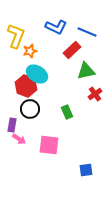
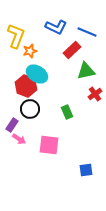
purple rectangle: rotated 24 degrees clockwise
